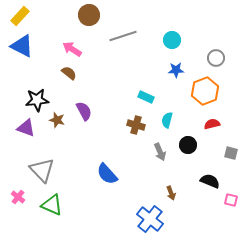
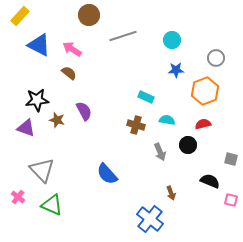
blue triangle: moved 17 px right, 1 px up
cyan semicircle: rotated 84 degrees clockwise
red semicircle: moved 9 px left
gray square: moved 6 px down
